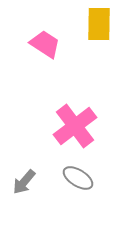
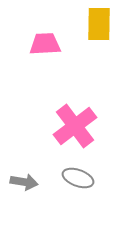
pink trapezoid: rotated 36 degrees counterclockwise
gray ellipse: rotated 12 degrees counterclockwise
gray arrow: rotated 120 degrees counterclockwise
